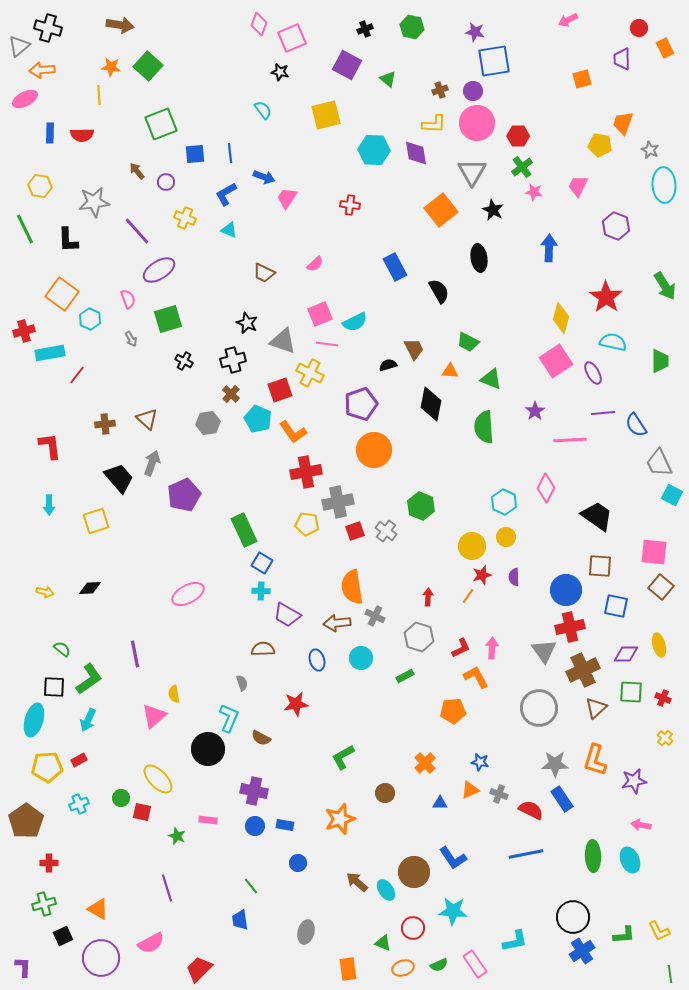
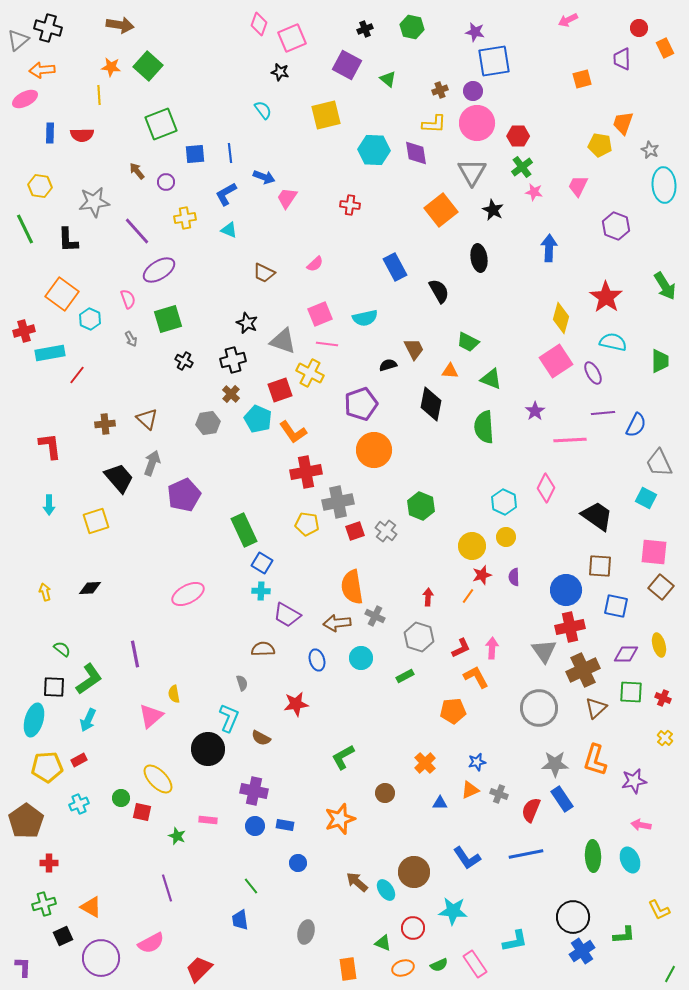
gray triangle at (19, 46): moved 1 px left, 6 px up
yellow cross at (185, 218): rotated 30 degrees counterclockwise
cyan semicircle at (355, 322): moved 10 px right, 4 px up; rotated 15 degrees clockwise
blue semicircle at (636, 425): rotated 120 degrees counterclockwise
cyan square at (672, 495): moved 26 px left, 3 px down
yellow arrow at (45, 592): rotated 120 degrees counterclockwise
pink triangle at (154, 716): moved 3 px left
blue star at (480, 762): moved 3 px left; rotated 24 degrees counterclockwise
red semicircle at (531, 810): rotated 95 degrees counterclockwise
blue L-shape at (453, 858): moved 14 px right
orange triangle at (98, 909): moved 7 px left, 2 px up
yellow L-shape at (659, 931): moved 21 px up
green line at (670, 974): rotated 36 degrees clockwise
